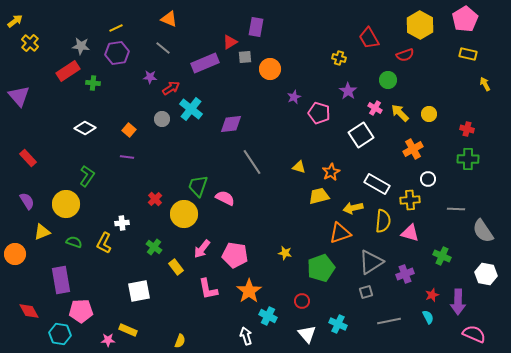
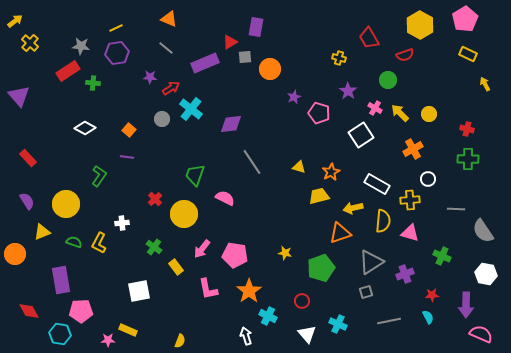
gray line at (163, 48): moved 3 px right
yellow rectangle at (468, 54): rotated 12 degrees clockwise
green L-shape at (87, 176): moved 12 px right
green trapezoid at (198, 186): moved 3 px left, 11 px up
yellow L-shape at (104, 243): moved 5 px left
red star at (432, 295): rotated 16 degrees clockwise
purple arrow at (458, 302): moved 8 px right, 3 px down
pink semicircle at (474, 334): moved 7 px right
